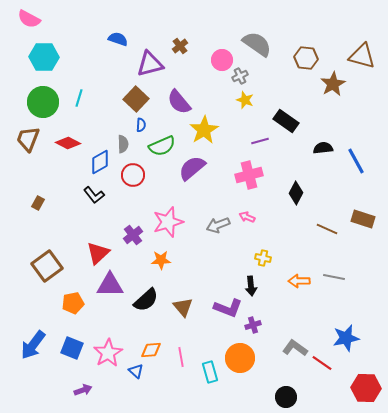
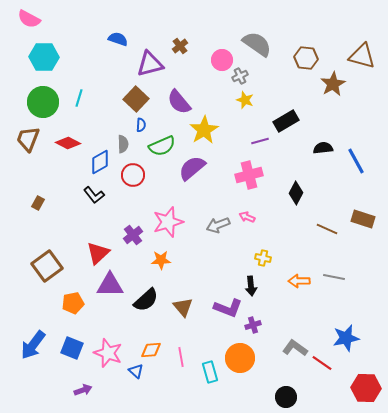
black rectangle at (286, 121): rotated 65 degrees counterclockwise
pink star at (108, 353): rotated 20 degrees counterclockwise
